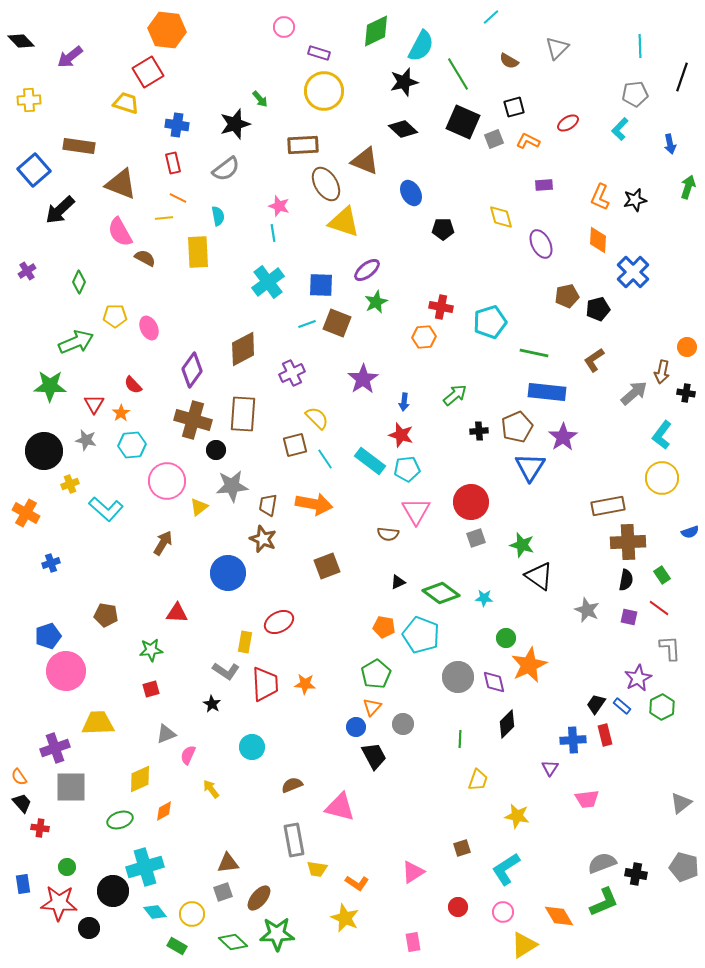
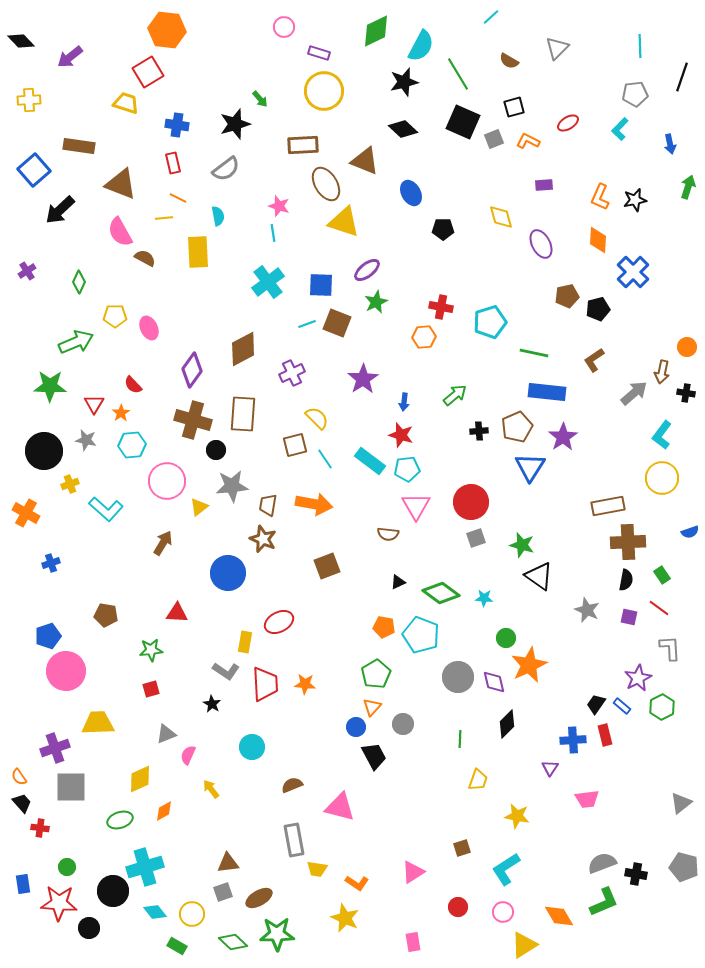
pink triangle at (416, 511): moved 5 px up
brown ellipse at (259, 898): rotated 20 degrees clockwise
